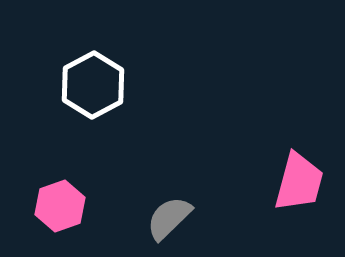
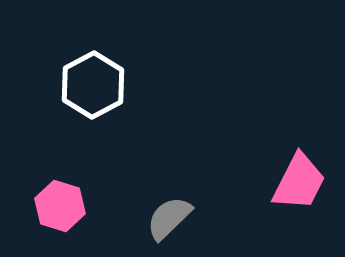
pink trapezoid: rotated 12 degrees clockwise
pink hexagon: rotated 24 degrees counterclockwise
